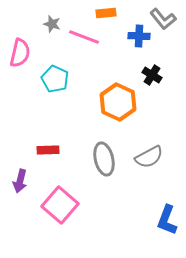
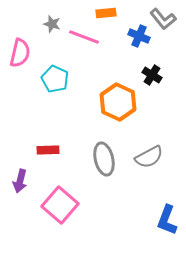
blue cross: rotated 20 degrees clockwise
